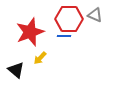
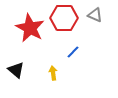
red hexagon: moved 5 px left, 1 px up
red star: moved 4 px up; rotated 24 degrees counterclockwise
blue line: moved 9 px right, 16 px down; rotated 48 degrees counterclockwise
yellow arrow: moved 13 px right, 15 px down; rotated 128 degrees clockwise
